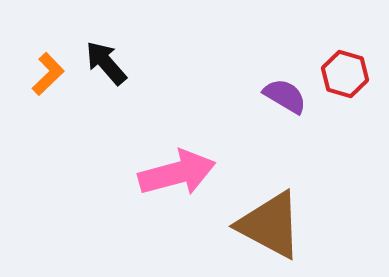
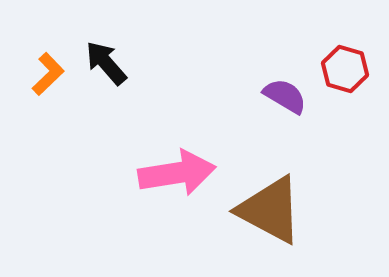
red hexagon: moved 5 px up
pink arrow: rotated 6 degrees clockwise
brown triangle: moved 15 px up
